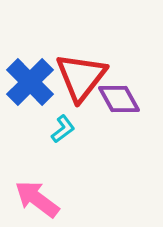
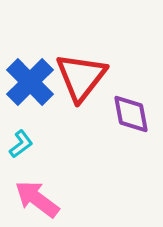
purple diamond: moved 12 px right, 15 px down; rotated 18 degrees clockwise
cyan L-shape: moved 42 px left, 15 px down
